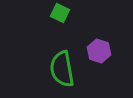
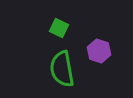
green square: moved 1 px left, 15 px down
